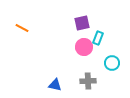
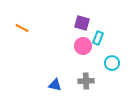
purple square: rotated 28 degrees clockwise
pink circle: moved 1 px left, 1 px up
gray cross: moved 2 px left
